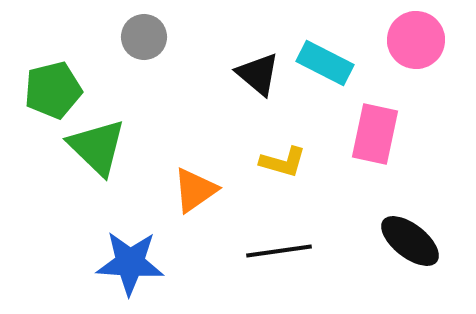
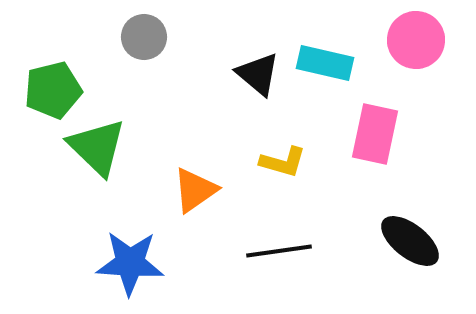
cyan rectangle: rotated 14 degrees counterclockwise
